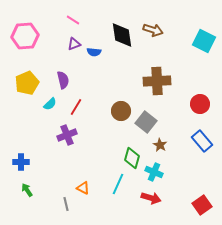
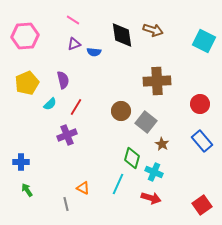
brown star: moved 2 px right, 1 px up
